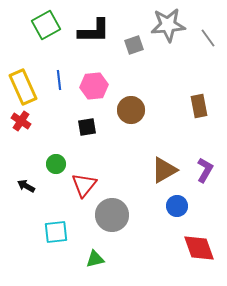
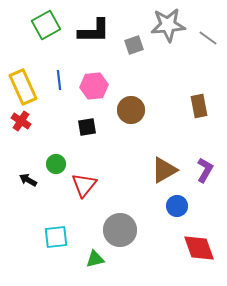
gray line: rotated 18 degrees counterclockwise
black arrow: moved 2 px right, 6 px up
gray circle: moved 8 px right, 15 px down
cyan square: moved 5 px down
